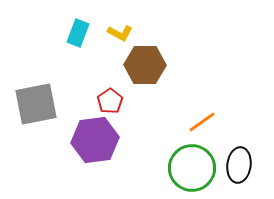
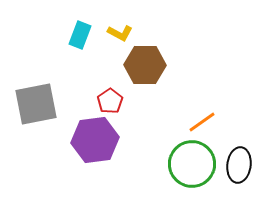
cyan rectangle: moved 2 px right, 2 px down
green circle: moved 4 px up
